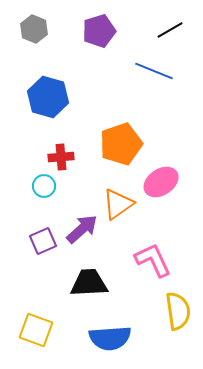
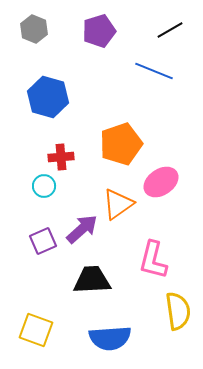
pink L-shape: rotated 141 degrees counterclockwise
black trapezoid: moved 3 px right, 3 px up
